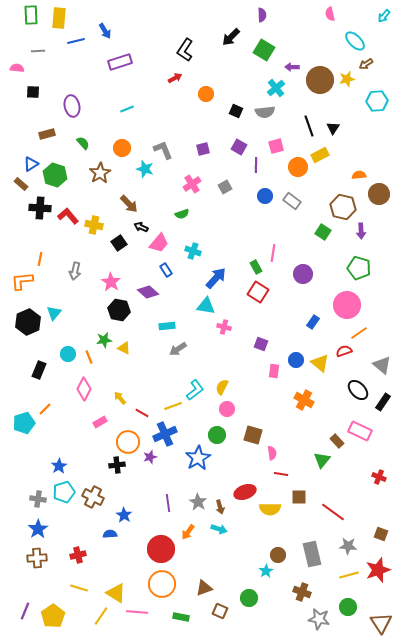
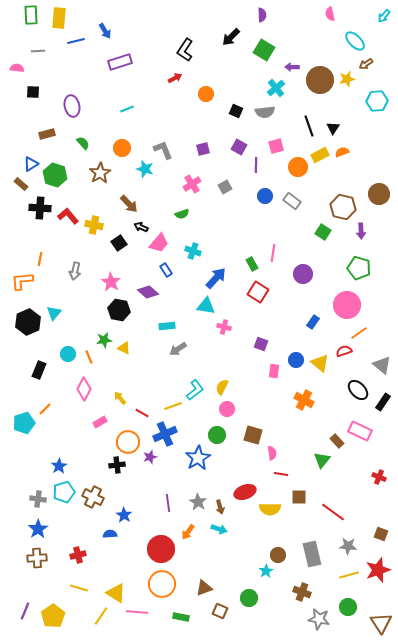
orange semicircle at (359, 175): moved 17 px left, 23 px up; rotated 16 degrees counterclockwise
green rectangle at (256, 267): moved 4 px left, 3 px up
